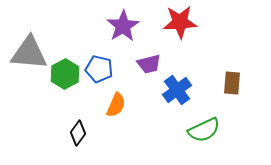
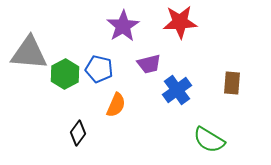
green semicircle: moved 5 px right, 10 px down; rotated 56 degrees clockwise
